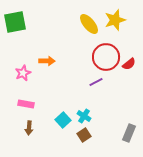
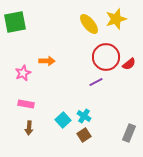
yellow star: moved 1 px right, 1 px up
